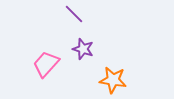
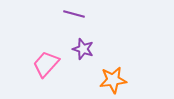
purple line: rotated 30 degrees counterclockwise
orange star: rotated 16 degrees counterclockwise
